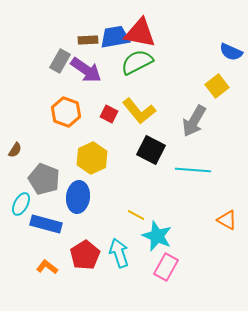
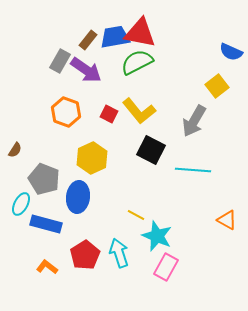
brown rectangle: rotated 48 degrees counterclockwise
